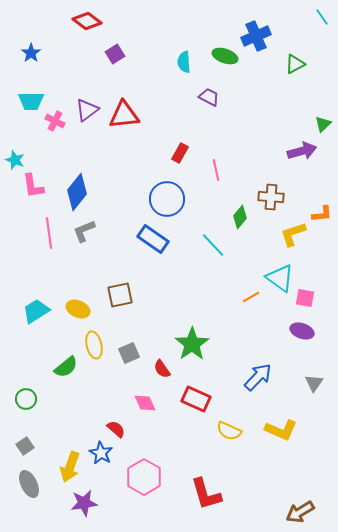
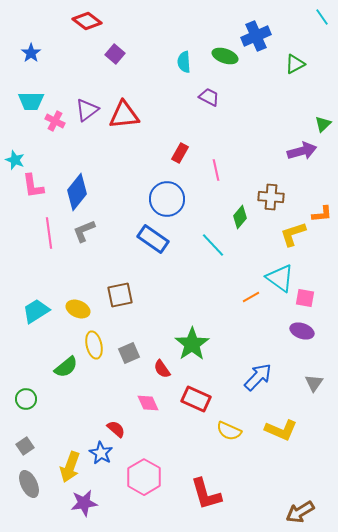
purple square at (115, 54): rotated 18 degrees counterclockwise
pink diamond at (145, 403): moved 3 px right
